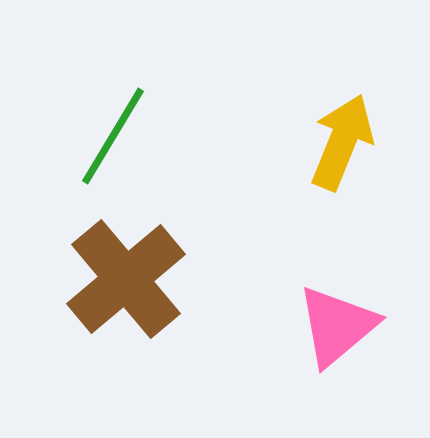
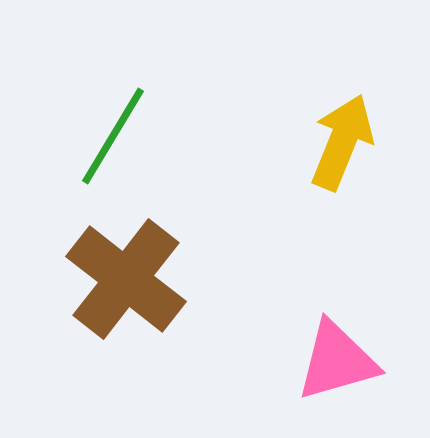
brown cross: rotated 12 degrees counterclockwise
pink triangle: moved 35 px down; rotated 24 degrees clockwise
